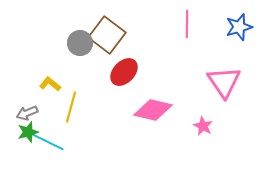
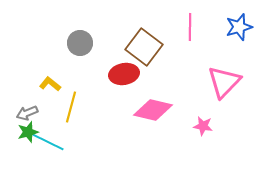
pink line: moved 3 px right, 3 px down
brown square: moved 37 px right, 12 px down
red ellipse: moved 2 px down; rotated 36 degrees clockwise
pink triangle: rotated 18 degrees clockwise
pink star: rotated 18 degrees counterclockwise
